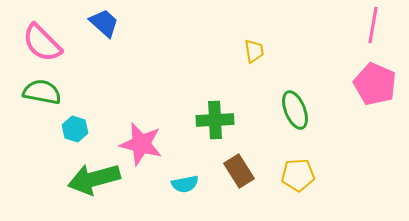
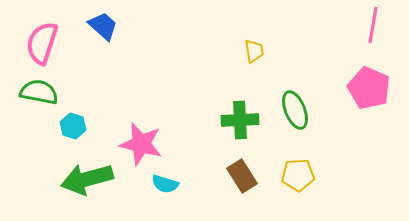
blue trapezoid: moved 1 px left, 3 px down
pink semicircle: rotated 63 degrees clockwise
pink pentagon: moved 6 px left, 4 px down
green semicircle: moved 3 px left
green cross: moved 25 px right
cyan hexagon: moved 2 px left, 3 px up
brown rectangle: moved 3 px right, 5 px down
green arrow: moved 7 px left
cyan semicircle: moved 20 px left; rotated 28 degrees clockwise
